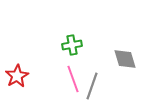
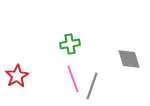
green cross: moved 2 px left, 1 px up
gray diamond: moved 4 px right
